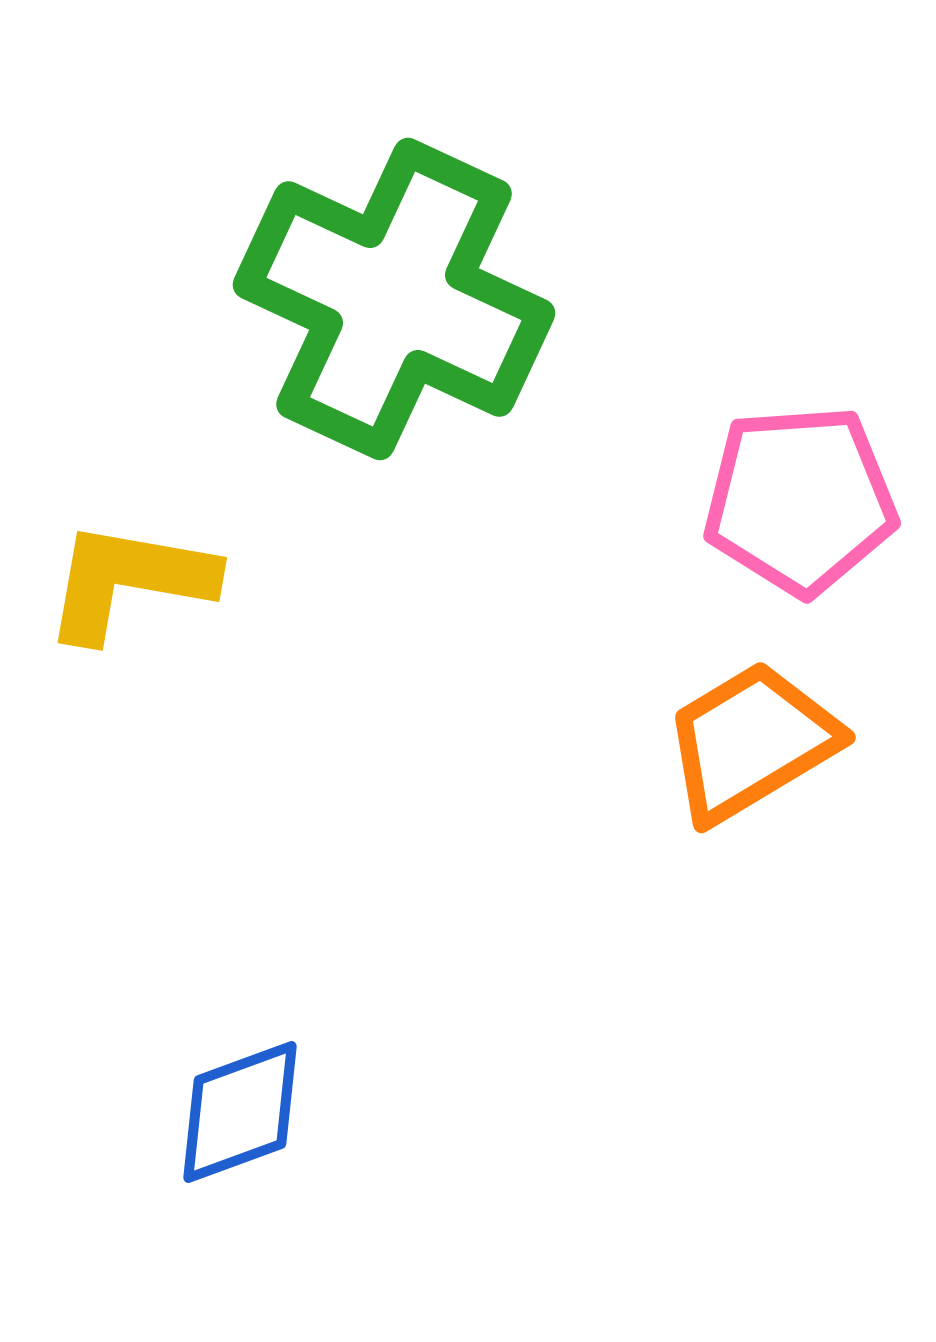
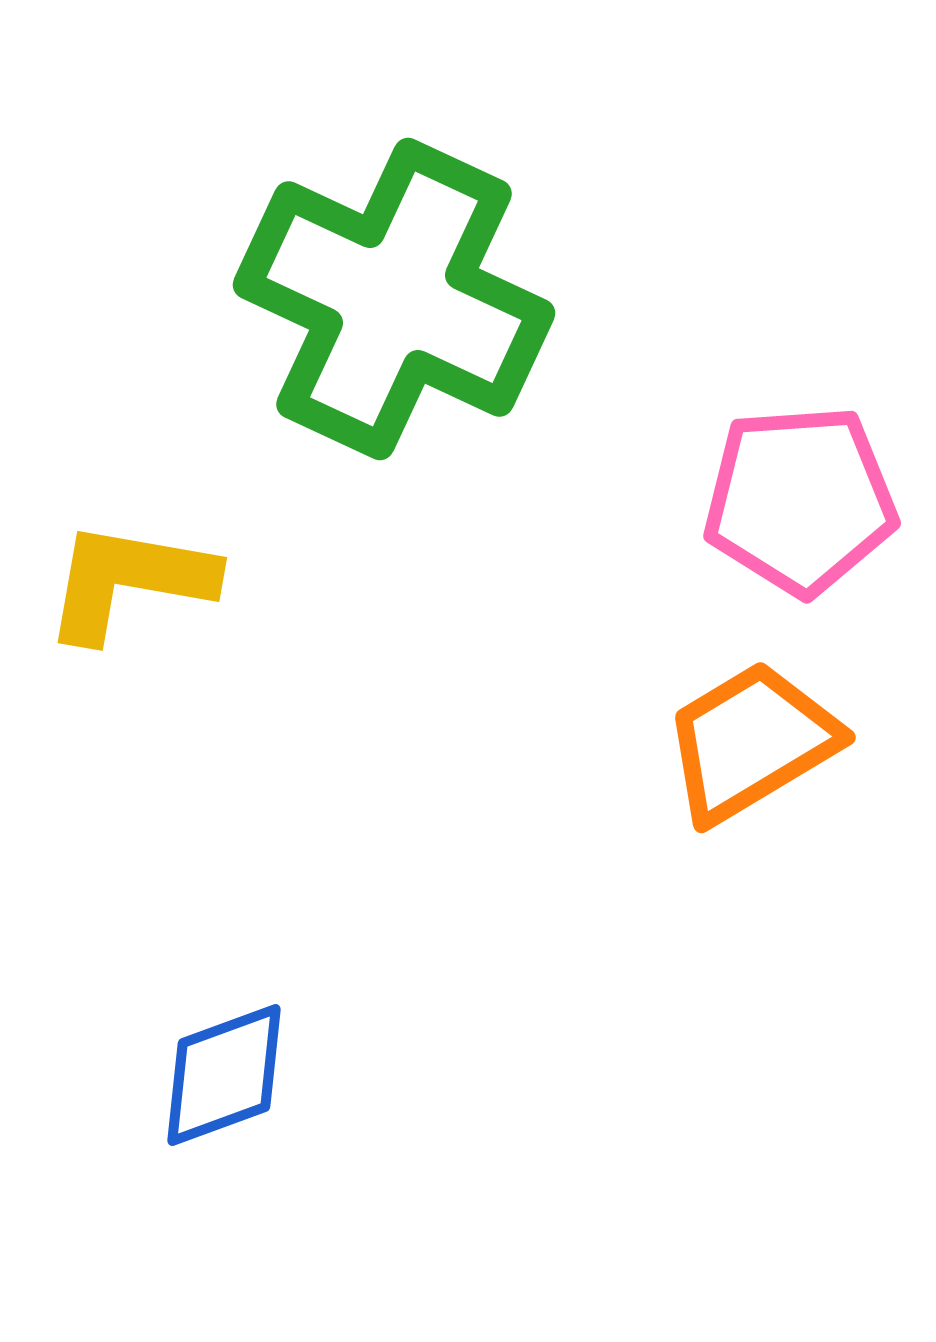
blue diamond: moved 16 px left, 37 px up
